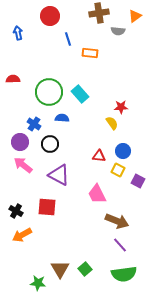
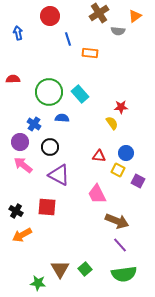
brown cross: rotated 24 degrees counterclockwise
black circle: moved 3 px down
blue circle: moved 3 px right, 2 px down
